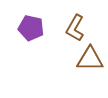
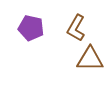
brown L-shape: moved 1 px right
